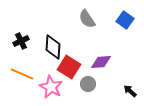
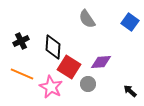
blue square: moved 5 px right, 2 px down
